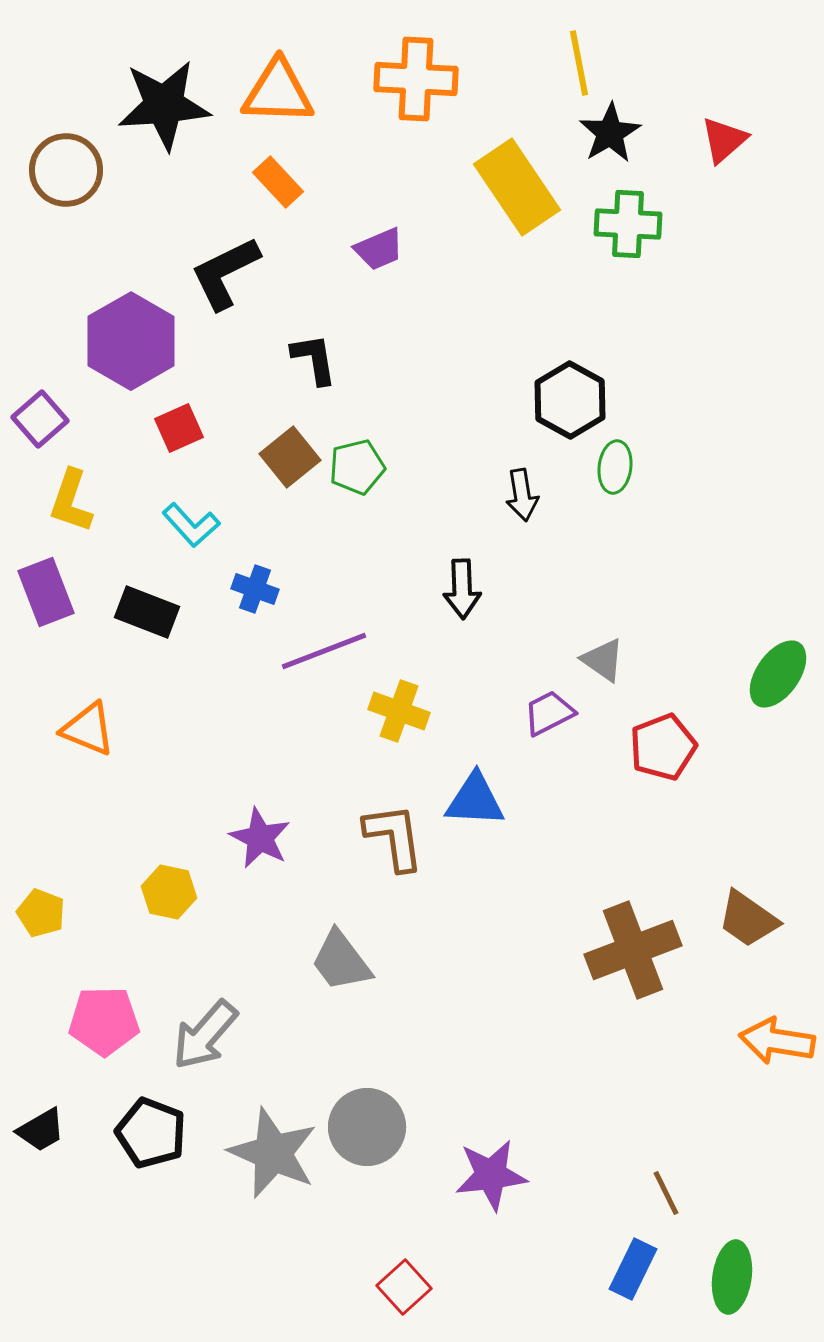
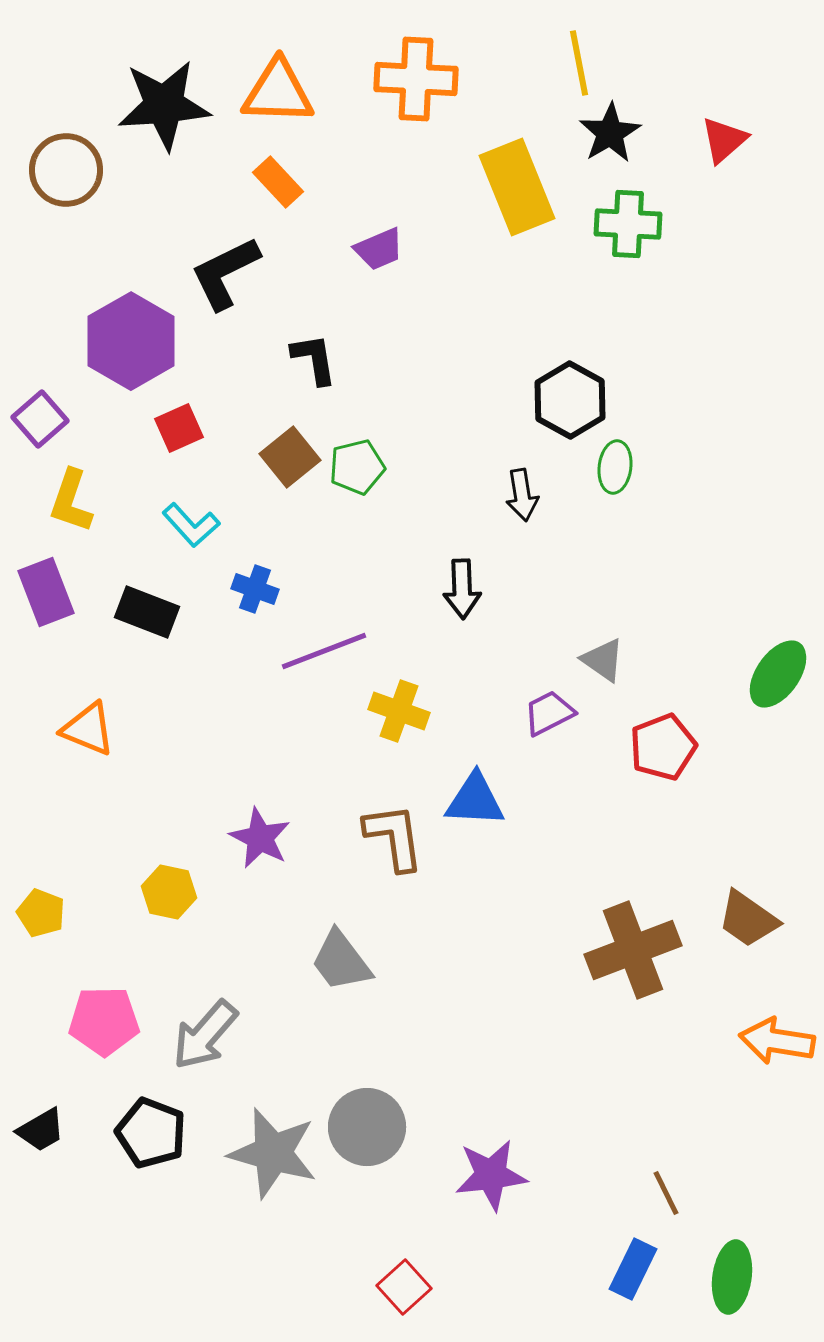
yellow rectangle at (517, 187): rotated 12 degrees clockwise
gray star at (273, 1153): rotated 8 degrees counterclockwise
